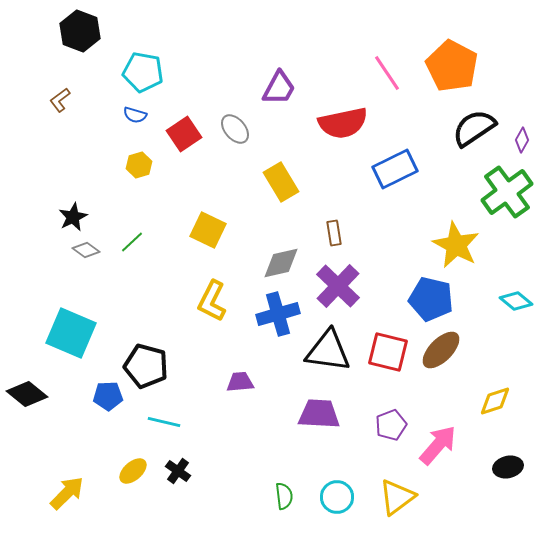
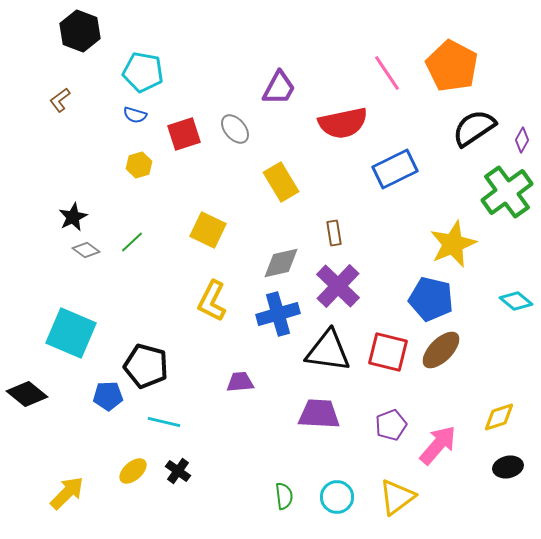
red square at (184, 134): rotated 16 degrees clockwise
yellow star at (456, 245): moved 3 px left, 1 px up; rotated 21 degrees clockwise
yellow diamond at (495, 401): moved 4 px right, 16 px down
